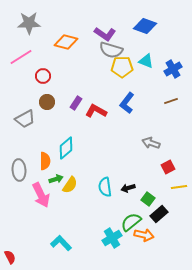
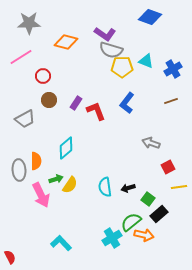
blue diamond: moved 5 px right, 9 px up
brown circle: moved 2 px right, 2 px up
red L-shape: rotated 40 degrees clockwise
orange semicircle: moved 9 px left
